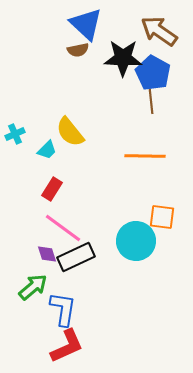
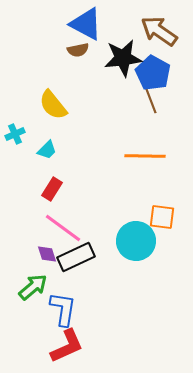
blue triangle: rotated 15 degrees counterclockwise
black star: rotated 9 degrees counterclockwise
brown line: rotated 15 degrees counterclockwise
yellow semicircle: moved 17 px left, 27 px up
